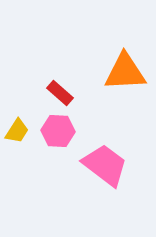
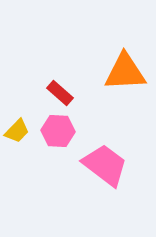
yellow trapezoid: rotated 12 degrees clockwise
